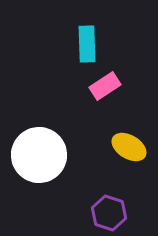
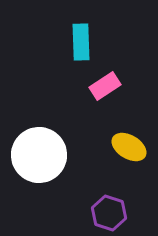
cyan rectangle: moved 6 px left, 2 px up
